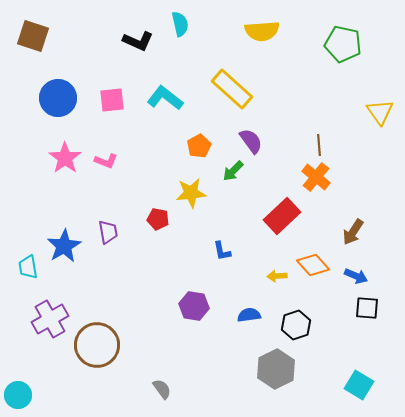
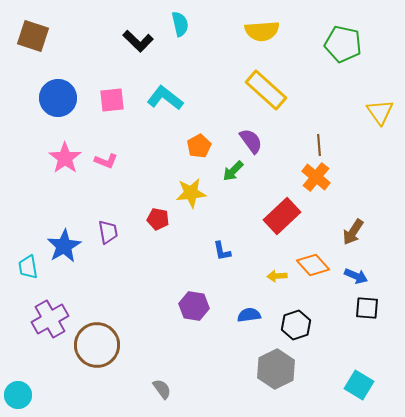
black L-shape: rotated 20 degrees clockwise
yellow rectangle: moved 34 px right, 1 px down
